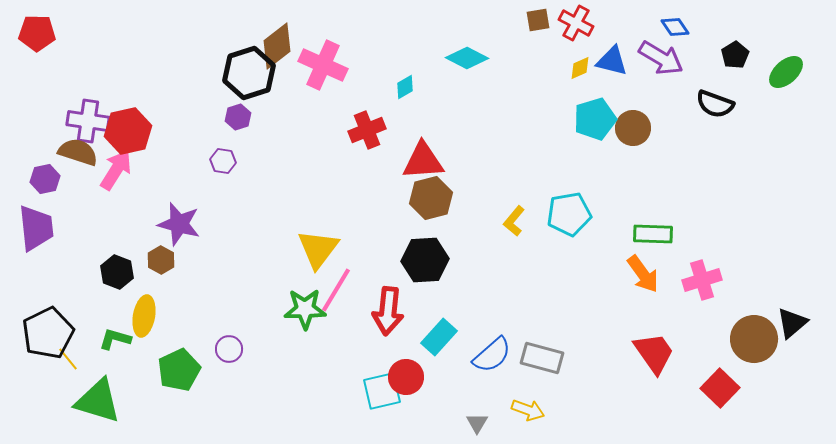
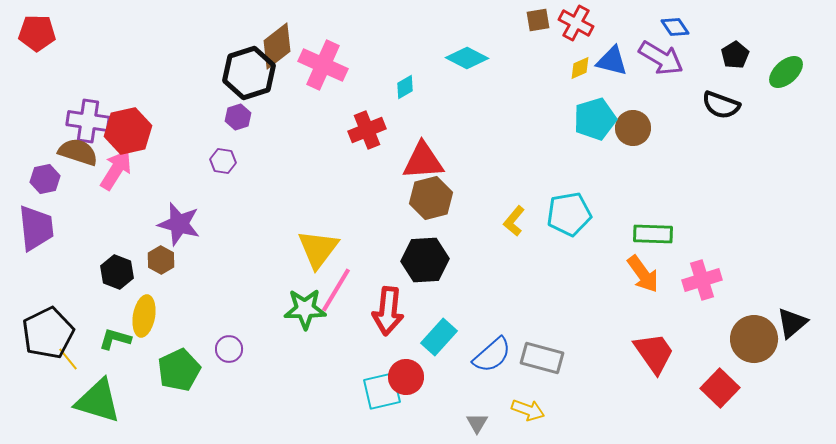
black semicircle at (715, 104): moved 6 px right, 1 px down
